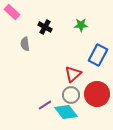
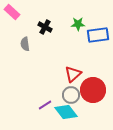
green star: moved 3 px left, 1 px up
blue rectangle: moved 20 px up; rotated 55 degrees clockwise
red circle: moved 4 px left, 4 px up
